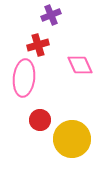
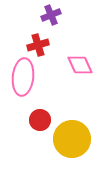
pink ellipse: moved 1 px left, 1 px up
